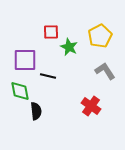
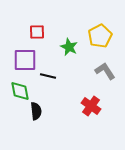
red square: moved 14 px left
